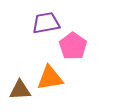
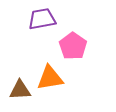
purple trapezoid: moved 4 px left, 4 px up
